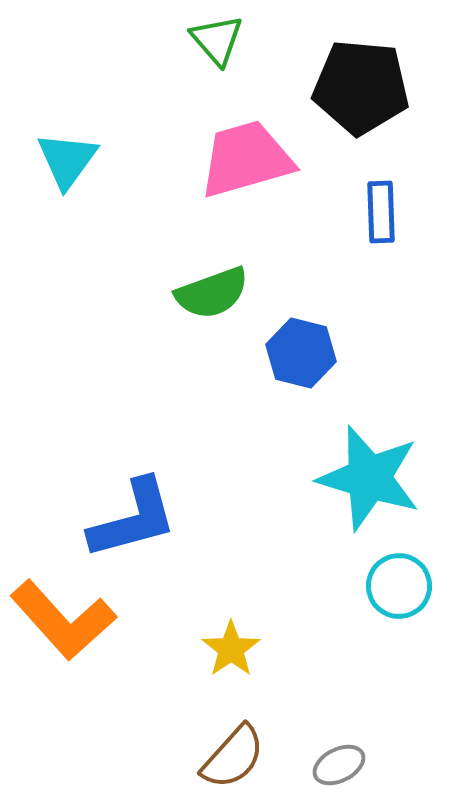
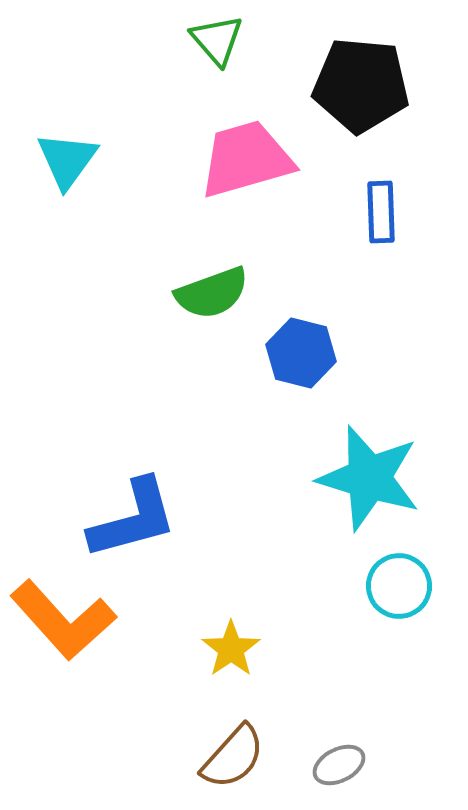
black pentagon: moved 2 px up
